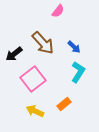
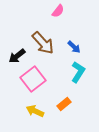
black arrow: moved 3 px right, 2 px down
